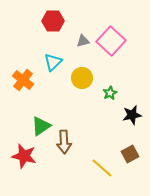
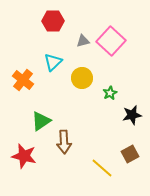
green triangle: moved 5 px up
